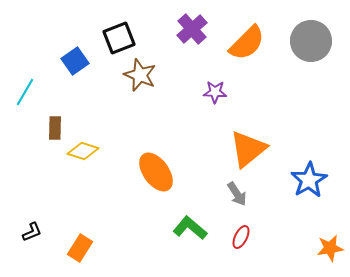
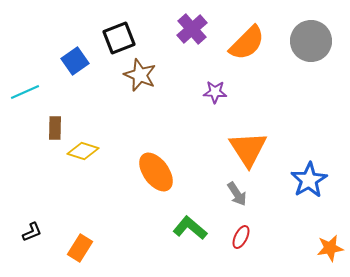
cyan line: rotated 36 degrees clockwise
orange triangle: rotated 24 degrees counterclockwise
